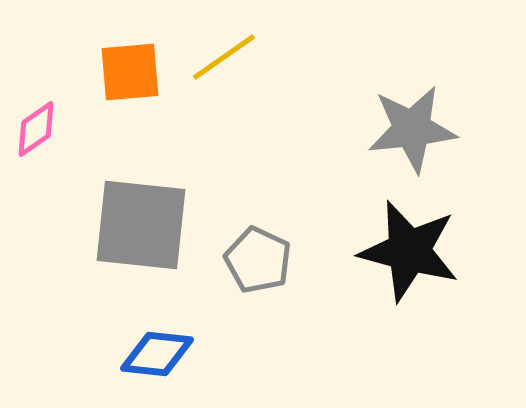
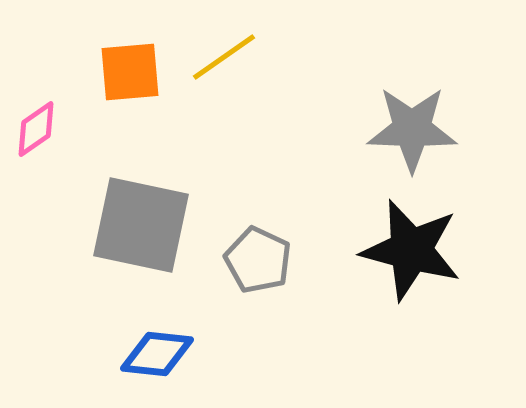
gray star: rotated 8 degrees clockwise
gray square: rotated 6 degrees clockwise
black star: moved 2 px right, 1 px up
